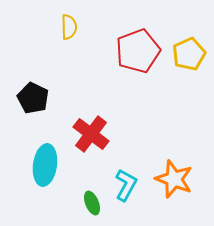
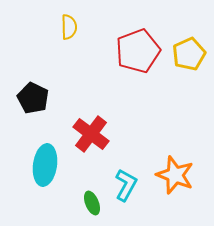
orange star: moved 1 px right, 4 px up
